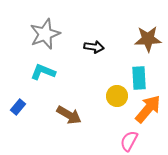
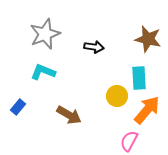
brown star: rotated 16 degrees clockwise
orange arrow: moved 1 px left, 1 px down
